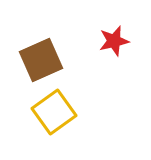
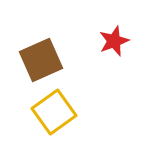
red star: rotated 8 degrees counterclockwise
